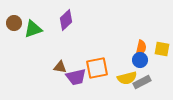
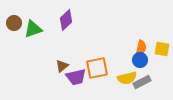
brown triangle: moved 2 px right, 1 px up; rotated 48 degrees counterclockwise
